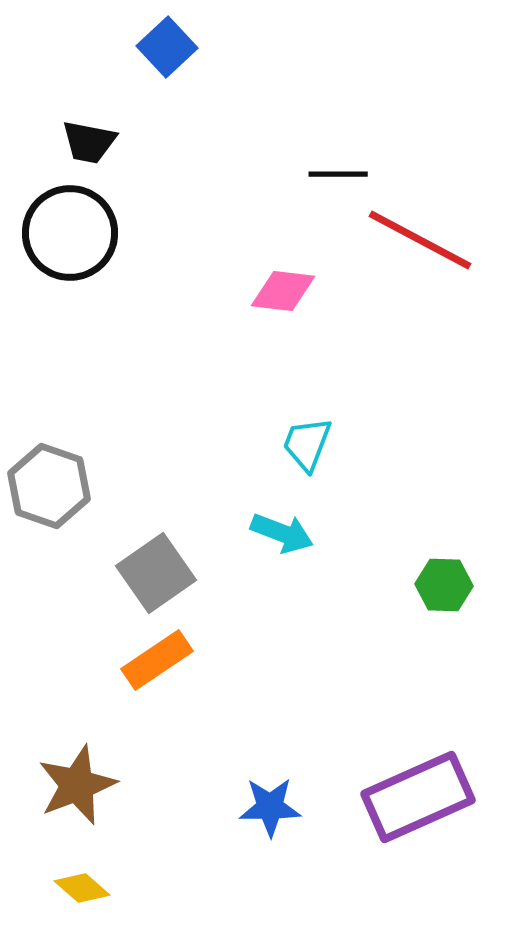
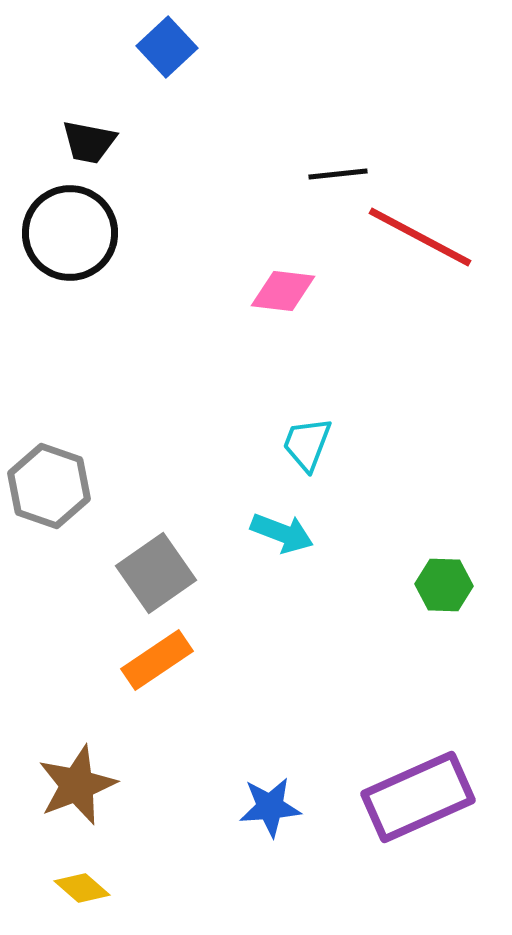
black line: rotated 6 degrees counterclockwise
red line: moved 3 px up
blue star: rotated 4 degrees counterclockwise
